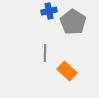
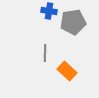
blue cross: rotated 21 degrees clockwise
gray pentagon: rotated 30 degrees clockwise
